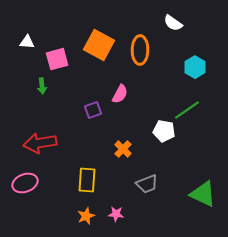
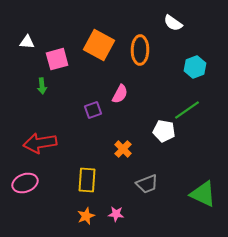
cyan hexagon: rotated 10 degrees clockwise
